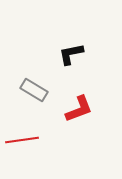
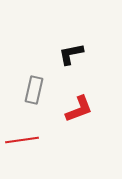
gray rectangle: rotated 72 degrees clockwise
